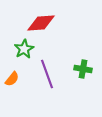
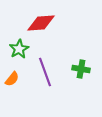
green star: moved 5 px left
green cross: moved 2 px left
purple line: moved 2 px left, 2 px up
